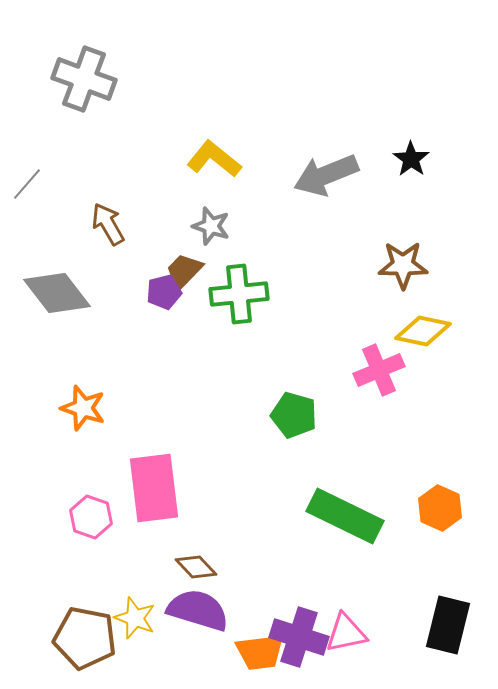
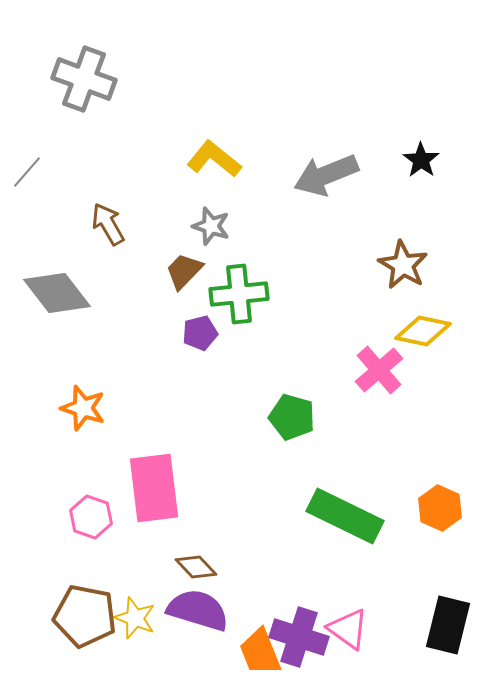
black star: moved 10 px right, 1 px down
gray line: moved 12 px up
brown star: rotated 30 degrees clockwise
purple pentagon: moved 36 px right, 41 px down
pink cross: rotated 18 degrees counterclockwise
green pentagon: moved 2 px left, 2 px down
pink triangle: moved 2 px right, 4 px up; rotated 48 degrees clockwise
brown pentagon: moved 22 px up
orange trapezoid: rotated 75 degrees clockwise
